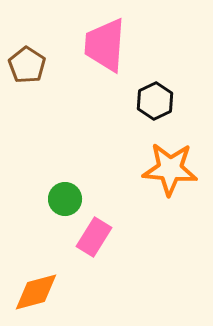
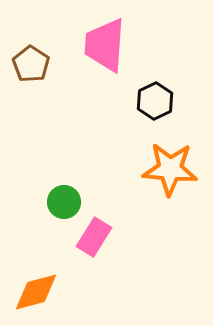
brown pentagon: moved 4 px right, 1 px up
green circle: moved 1 px left, 3 px down
